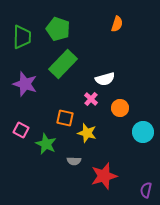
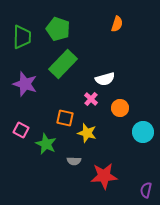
red star: rotated 12 degrees clockwise
